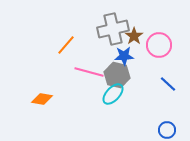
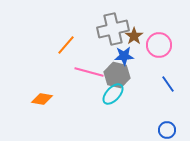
blue line: rotated 12 degrees clockwise
